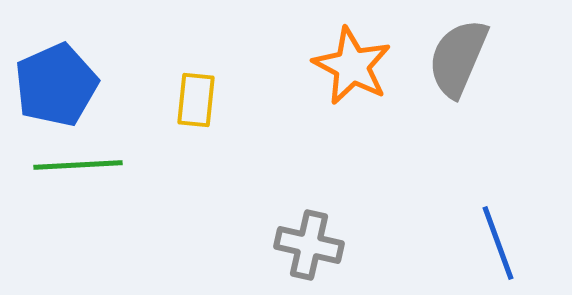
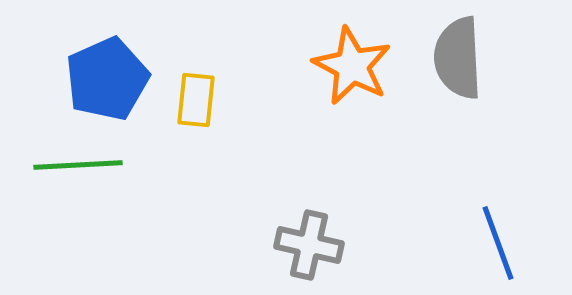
gray semicircle: rotated 26 degrees counterclockwise
blue pentagon: moved 51 px right, 6 px up
